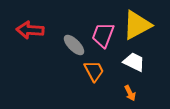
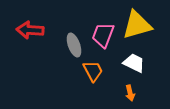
yellow triangle: rotated 12 degrees clockwise
gray ellipse: rotated 25 degrees clockwise
white trapezoid: moved 1 px down
orange trapezoid: moved 1 px left
orange arrow: rotated 14 degrees clockwise
